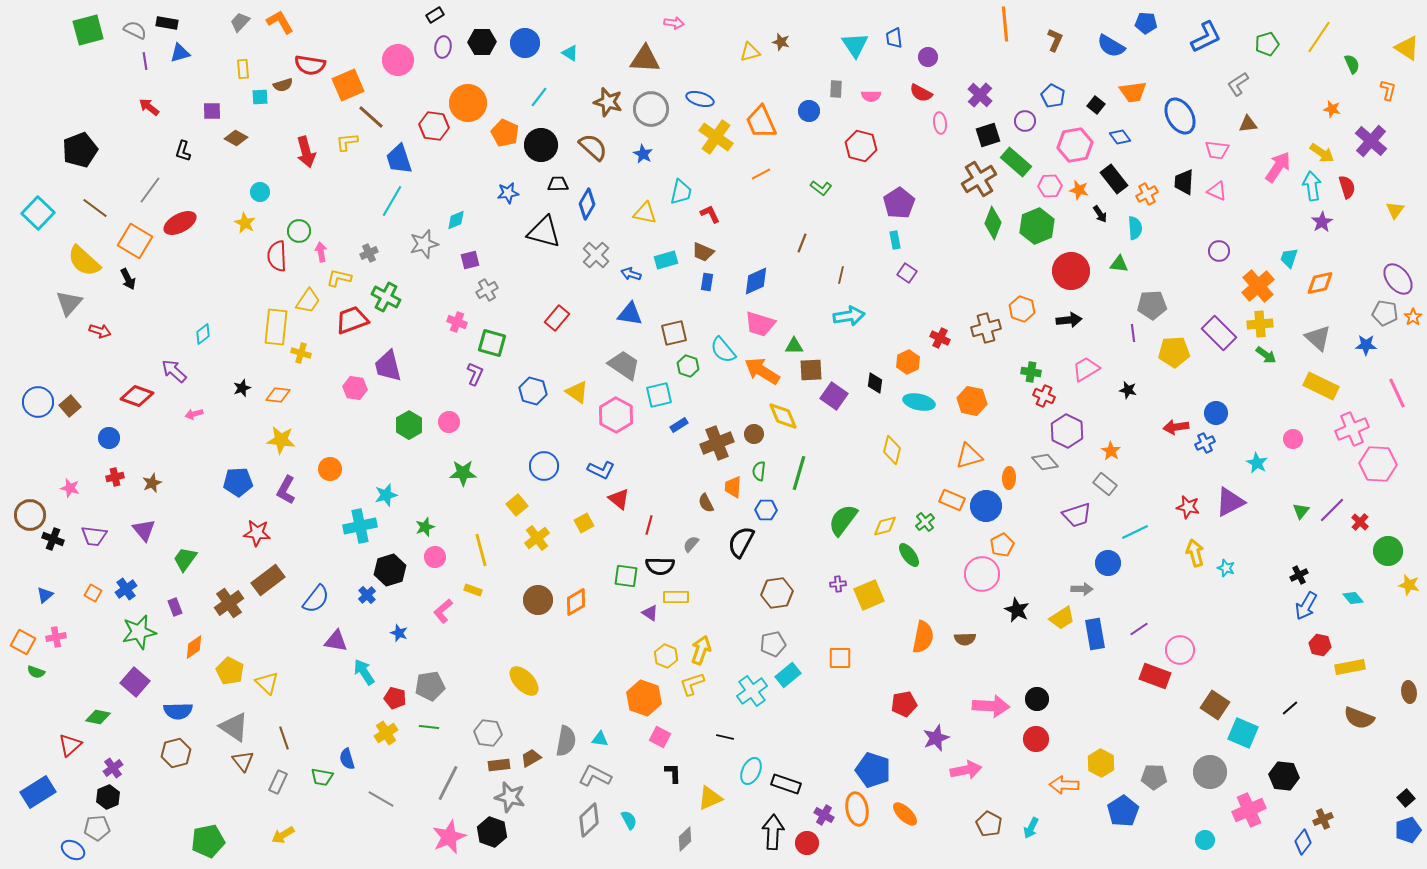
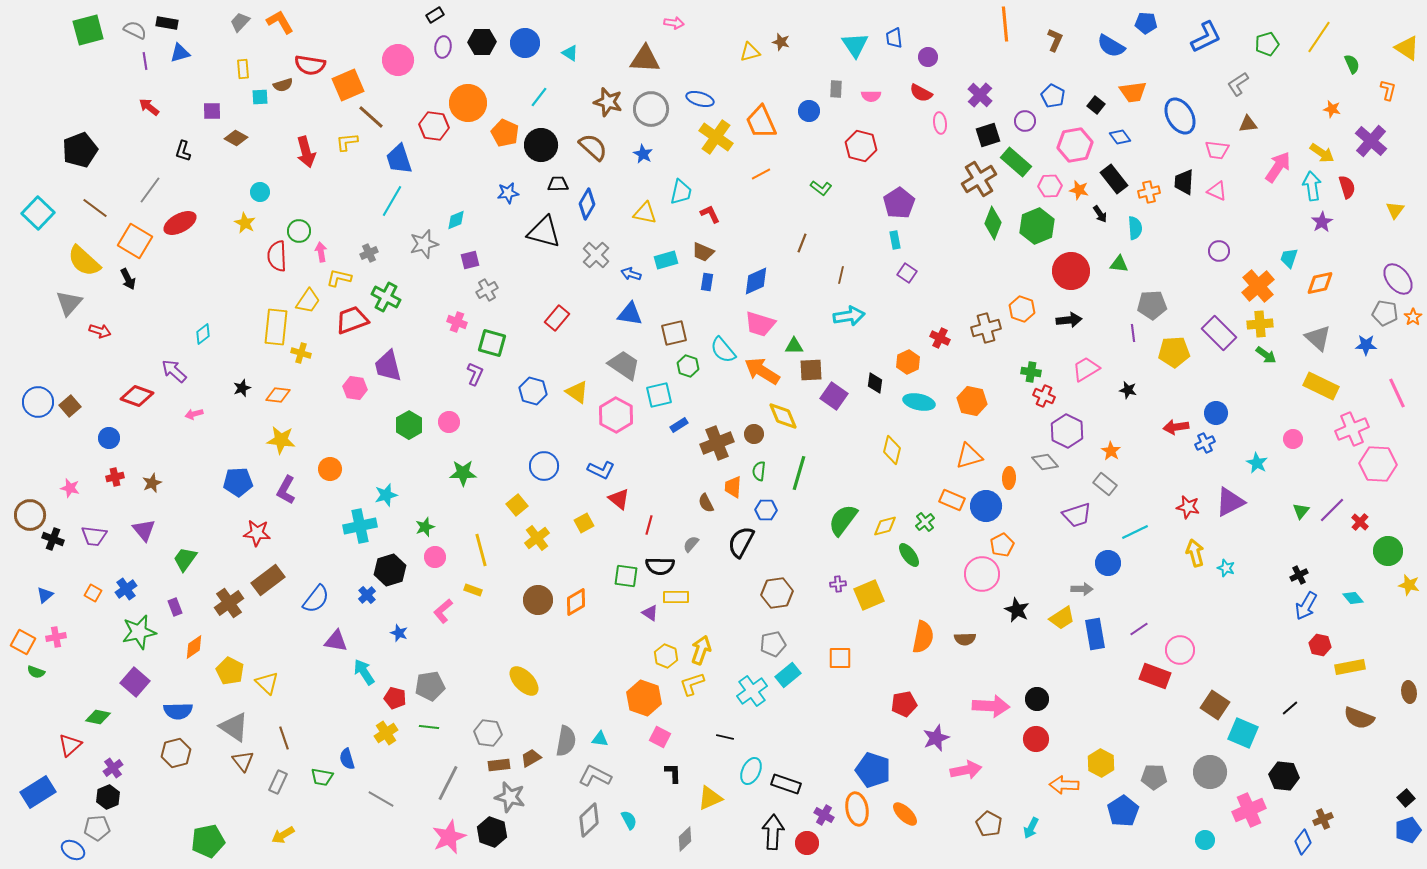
orange cross at (1147, 194): moved 2 px right, 2 px up; rotated 15 degrees clockwise
